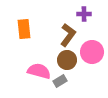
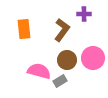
brown L-shape: moved 6 px left, 5 px up
pink circle: moved 1 px right, 6 px down
